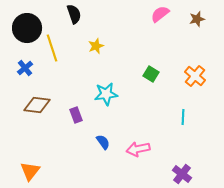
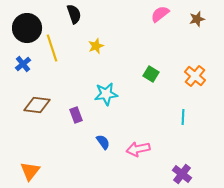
blue cross: moved 2 px left, 4 px up
